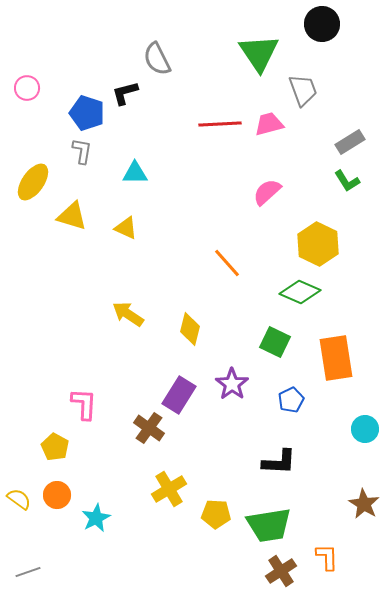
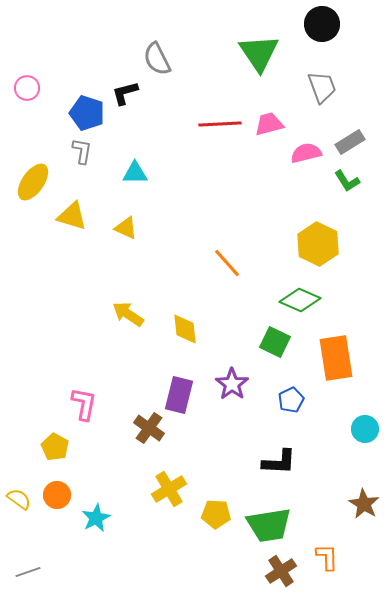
gray trapezoid at (303, 90): moved 19 px right, 3 px up
pink semicircle at (267, 192): moved 39 px right, 39 px up; rotated 28 degrees clockwise
green diamond at (300, 292): moved 8 px down
yellow diamond at (190, 329): moved 5 px left; rotated 20 degrees counterclockwise
purple rectangle at (179, 395): rotated 18 degrees counterclockwise
pink L-shape at (84, 404): rotated 8 degrees clockwise
